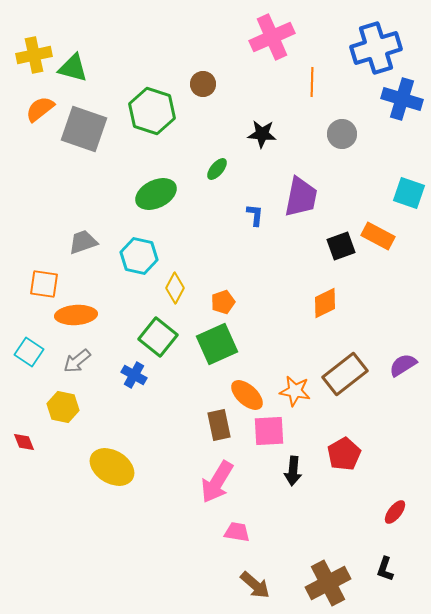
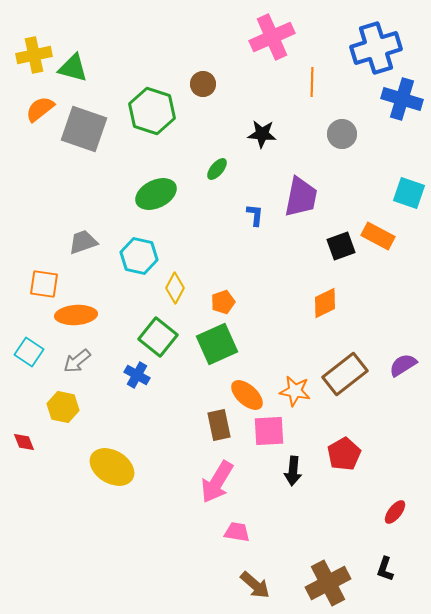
blue cross at (134, 375): moved 3 px right
